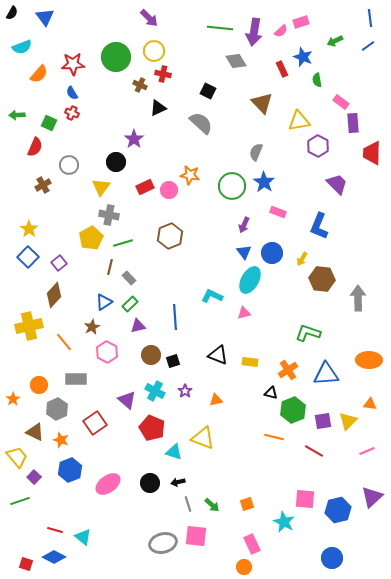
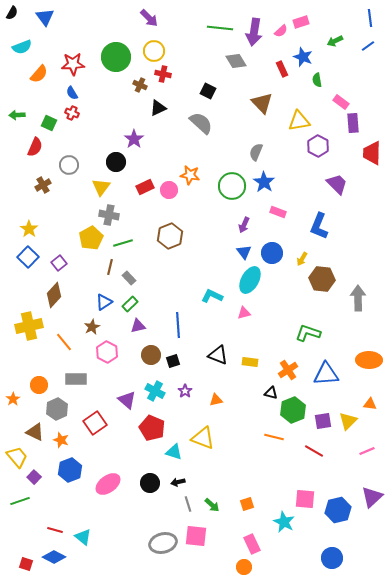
blue line at (175, 317): moved 3 px right, 8 px down
